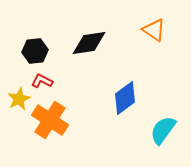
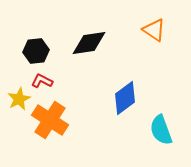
black hexagon: moved 1 px right
cyan semicircle: moved 2 px left; rotated 56 degrees counterclockwise
